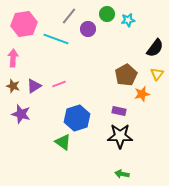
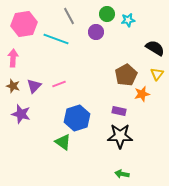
gray line: rotated 66 degrees counterclockwise
purple circle: moved 8 px right, 3 px down
black semicircle: rotated 96 degrees counterclockwise
purple triangle: rotated 14 degrees counterclockwise
